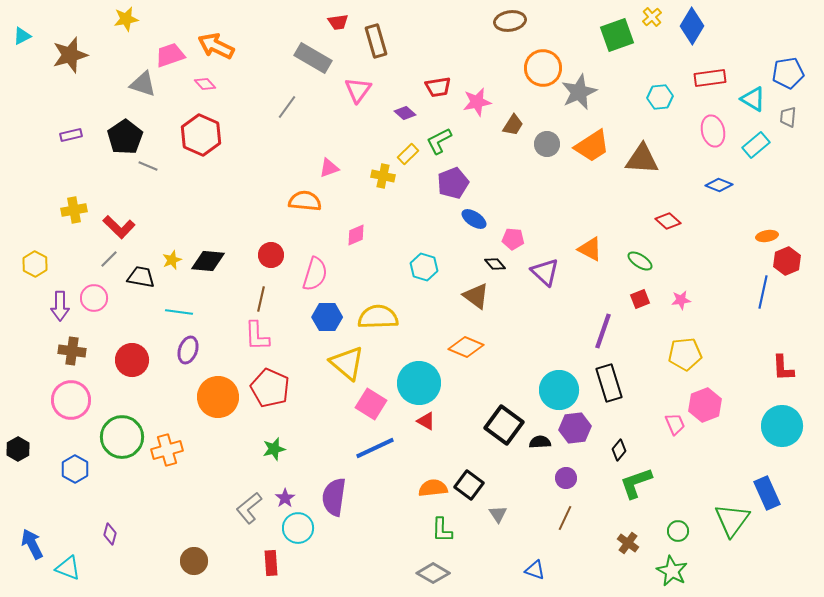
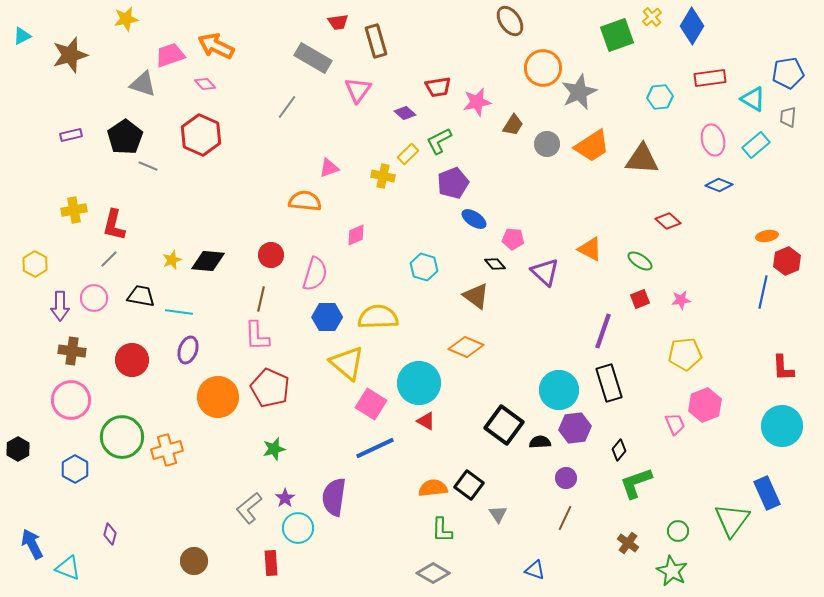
brown ellipse at (510, 21): rotated 64 degrees clockwise
pink ellipse at (713, 131): moved 9 px down
red L-shape at (119, 227): moved 5 px left, 2 px up; rotated 60 degrees clockwise
black trapezoid at (141, 277): moved 19 px down
